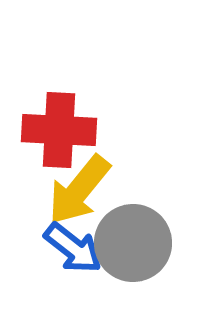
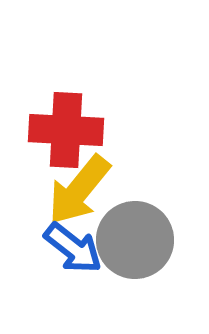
red cross: moved 7 px right
gray circle: moved 2 px right, 3 px up
